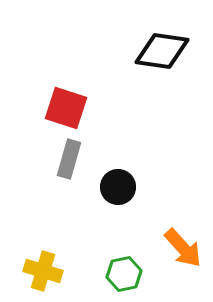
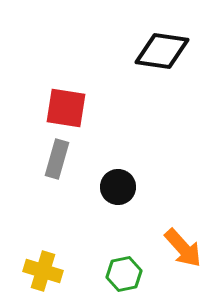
red square: rotated 9 degrees counterclockwise
gray rectangle: moved 12 px left
